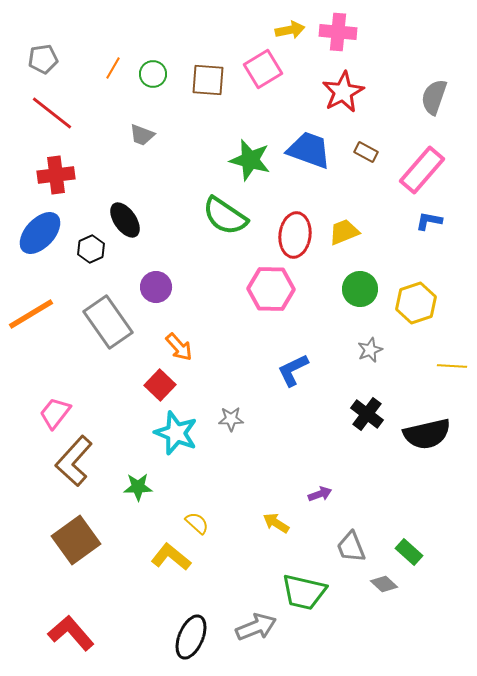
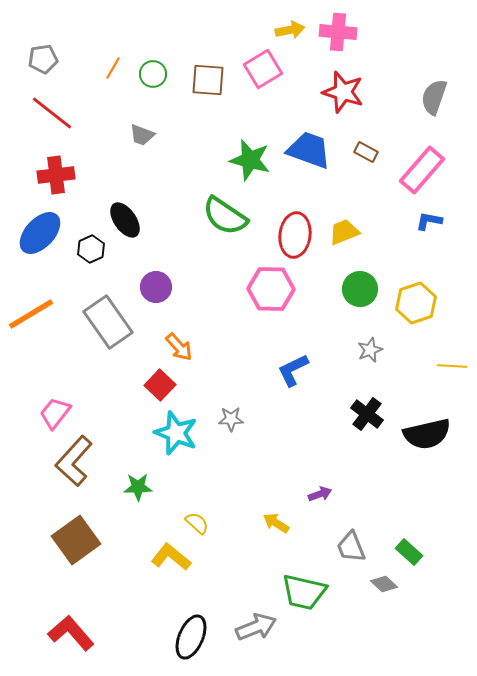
red star at (343, 92): rotated 27 degrees counterclockwise
